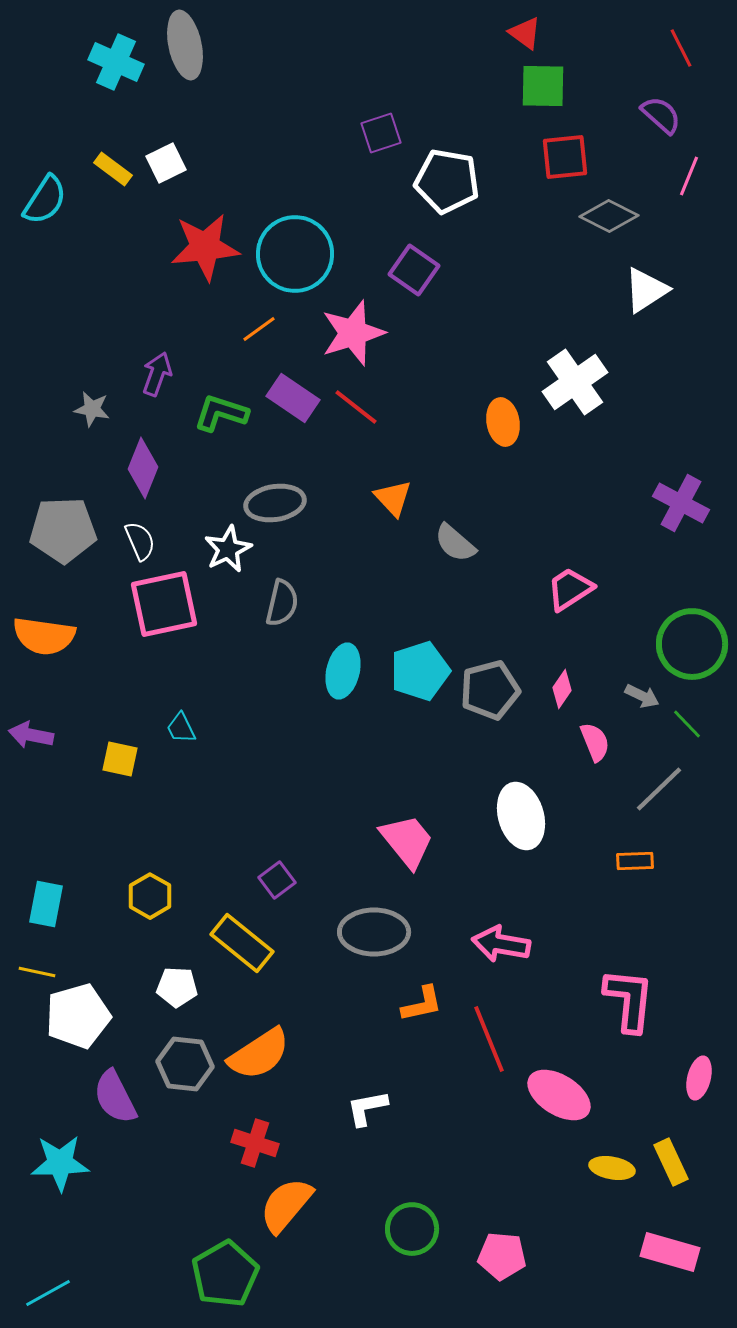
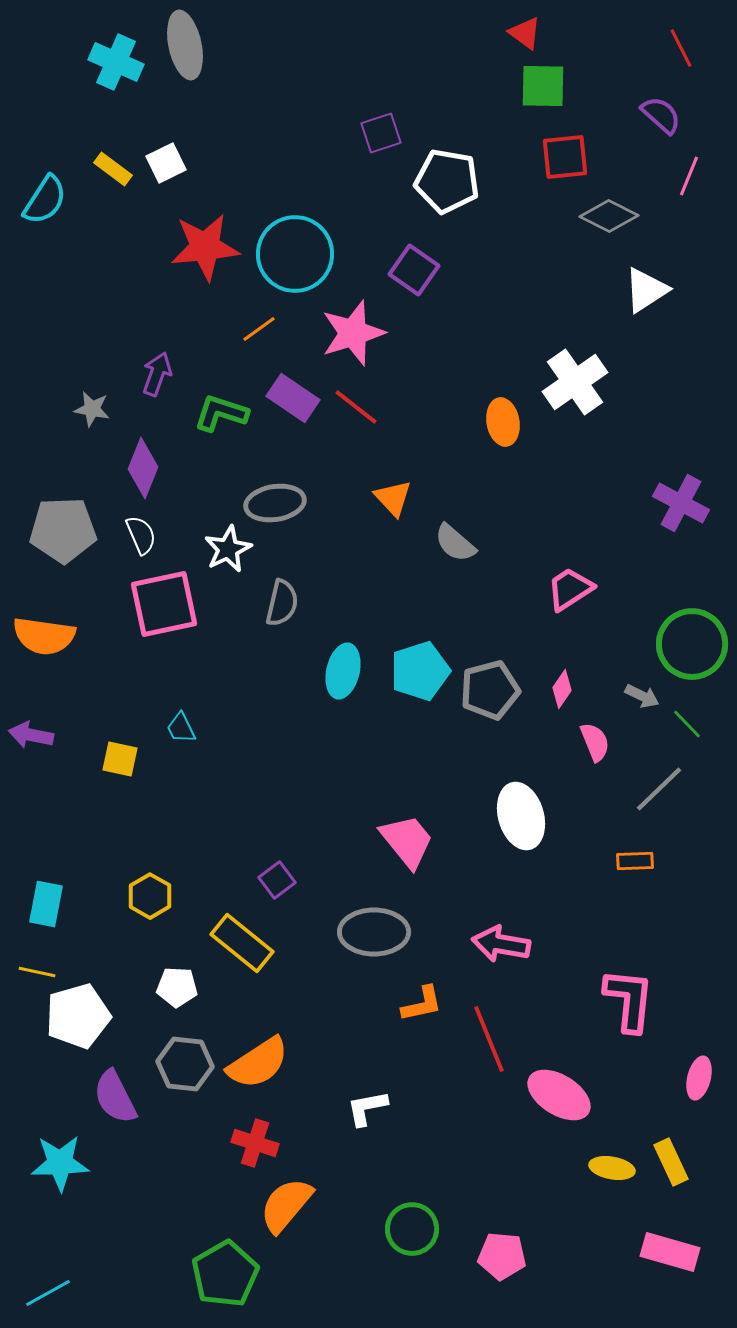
white semicircle at (140, 541): moved 1 px right, 6 px up
orange semicircle at (259, 1054): moved 1 px left, 9 px down
